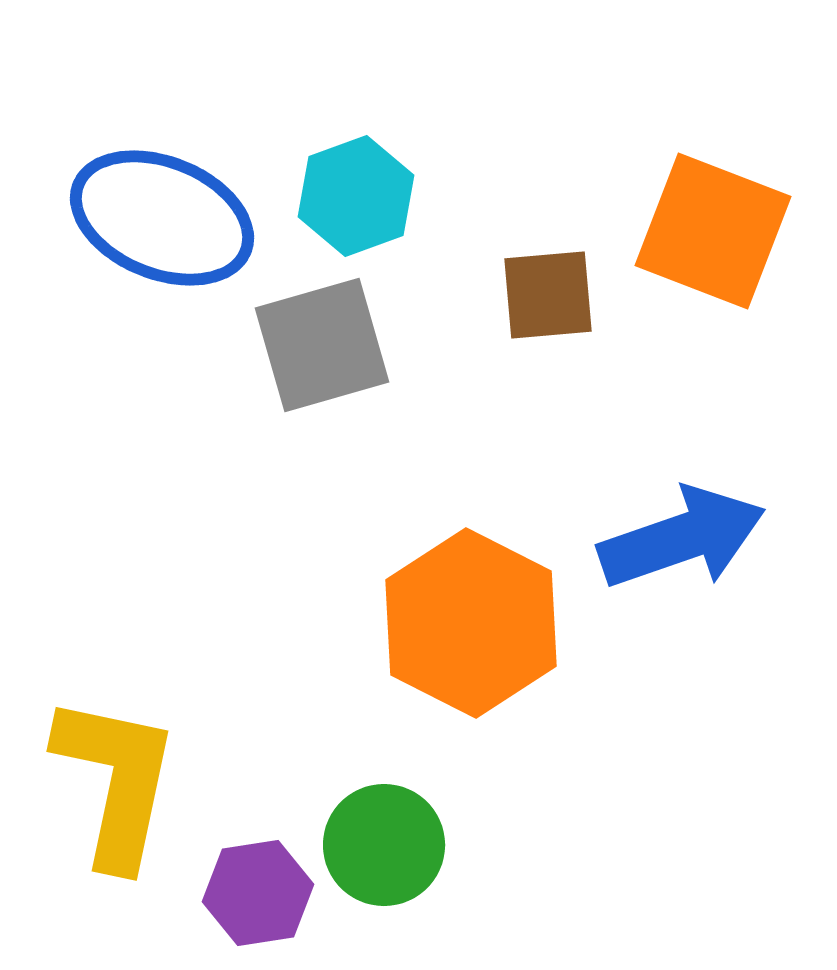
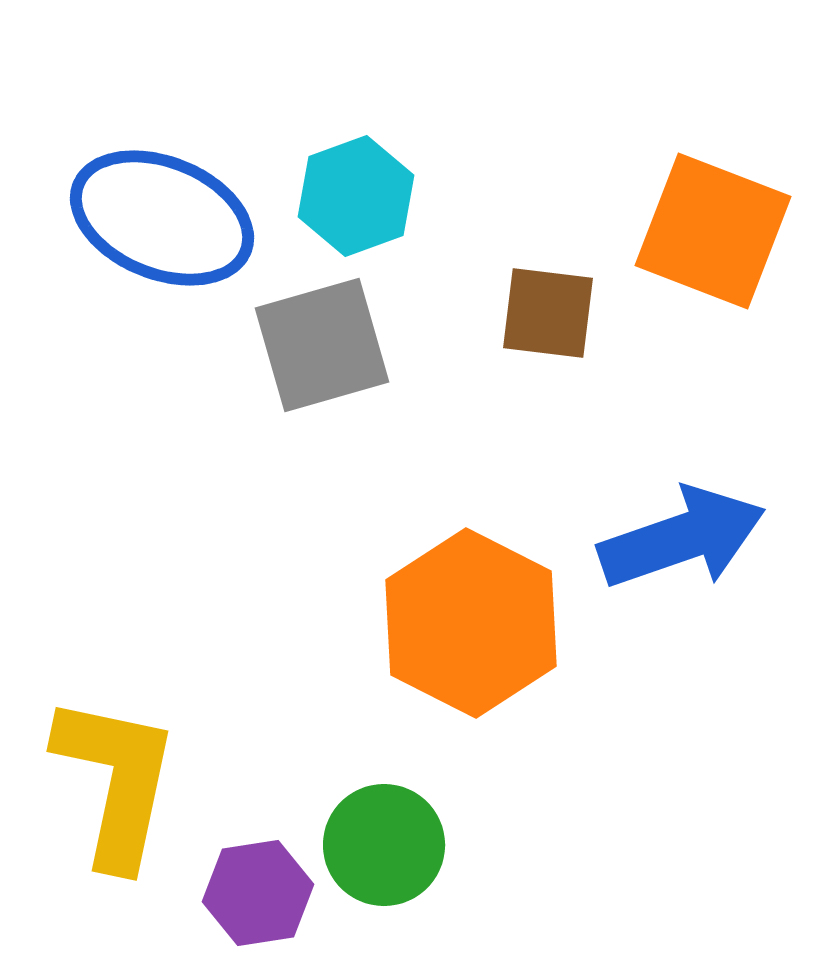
brown square: moved 18 px down; rotated 12 degrees clockwise
